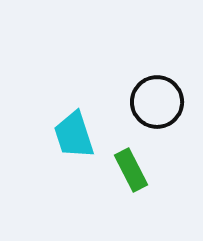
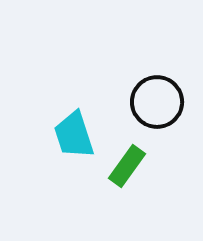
green rectangle: moved 4 px left, 4 px up; rotated 63 degrees clockwise
